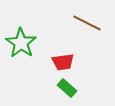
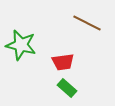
green star: moved 2 px down; rotated 20 degrees counterclockwise
